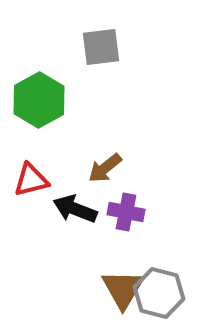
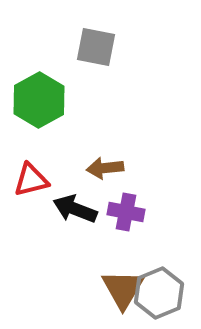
gray square: moved 5 px left; rotated 18 degrees clockwise
brown arrow: rotated 33 degrees clockwise
gray hexagon: rotated 24 degrees clockwise
